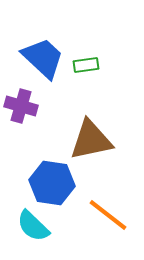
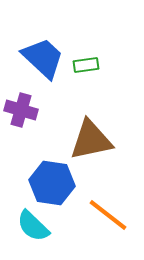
purple cross: moved 4 px down
